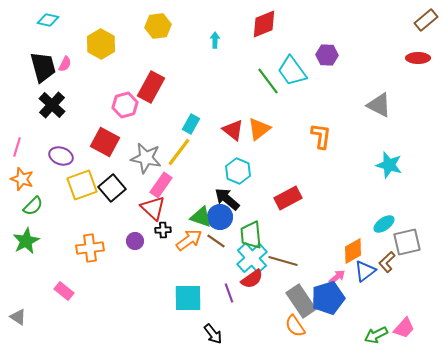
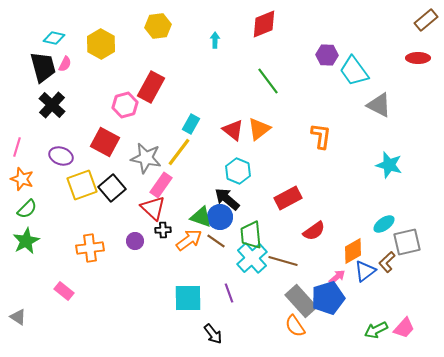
cyan diamond at (48, 20): moved 6 px right, 18 px down
cyan trapezoid at (292, 71): moved 62 px right
green semicircle at (33, 206): moved 6 px left, 3 px down
red semicircle at (252, 279): moved 62 px right, 48 px up
gray rectangle at (301, 301): rotated 8 degrees counterclockwise
green arrow at (376, 335): moved 5 px up
